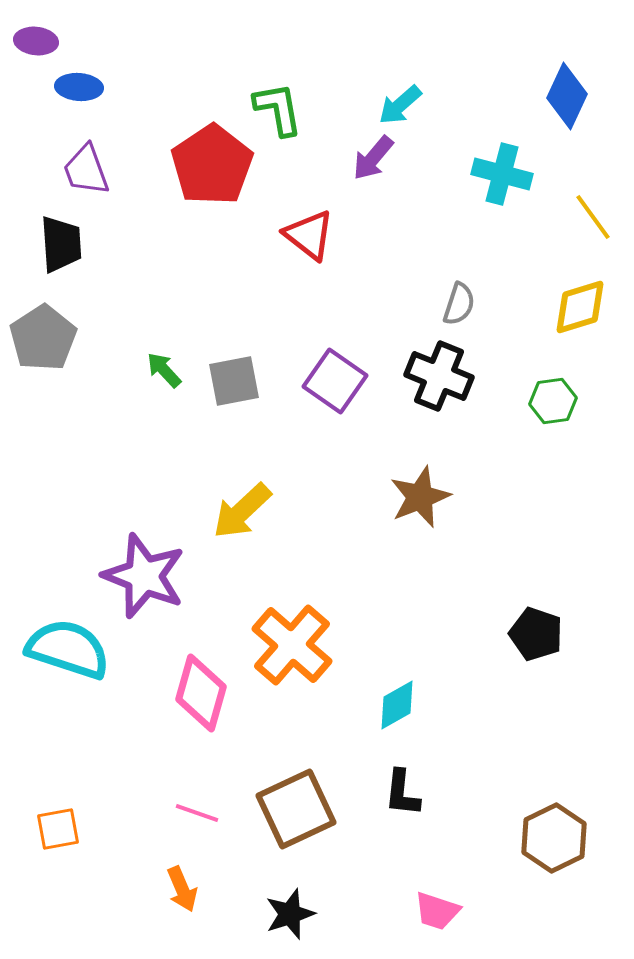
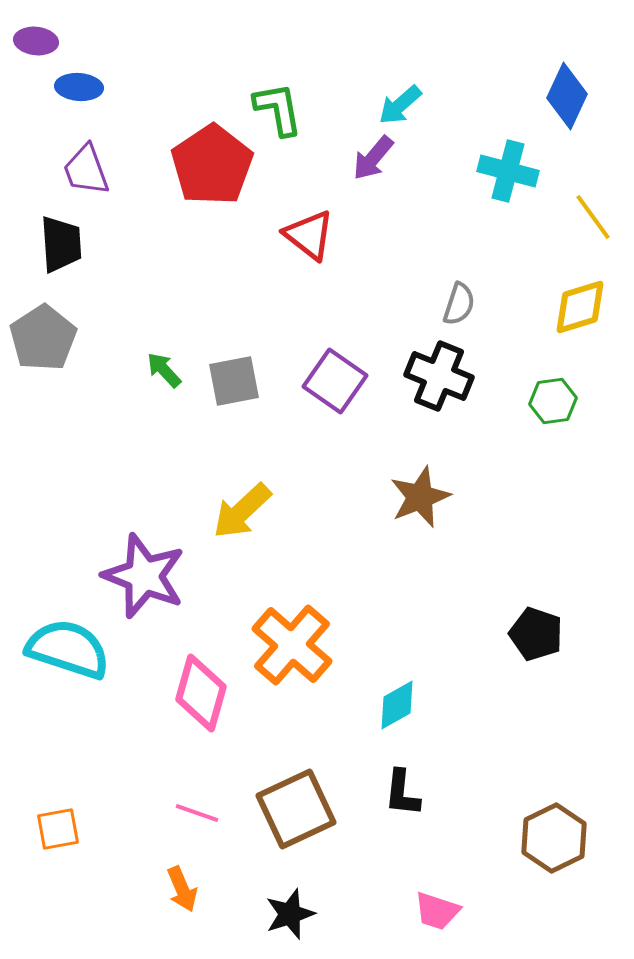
cyan cross: moved 6 px right, 3 px up
